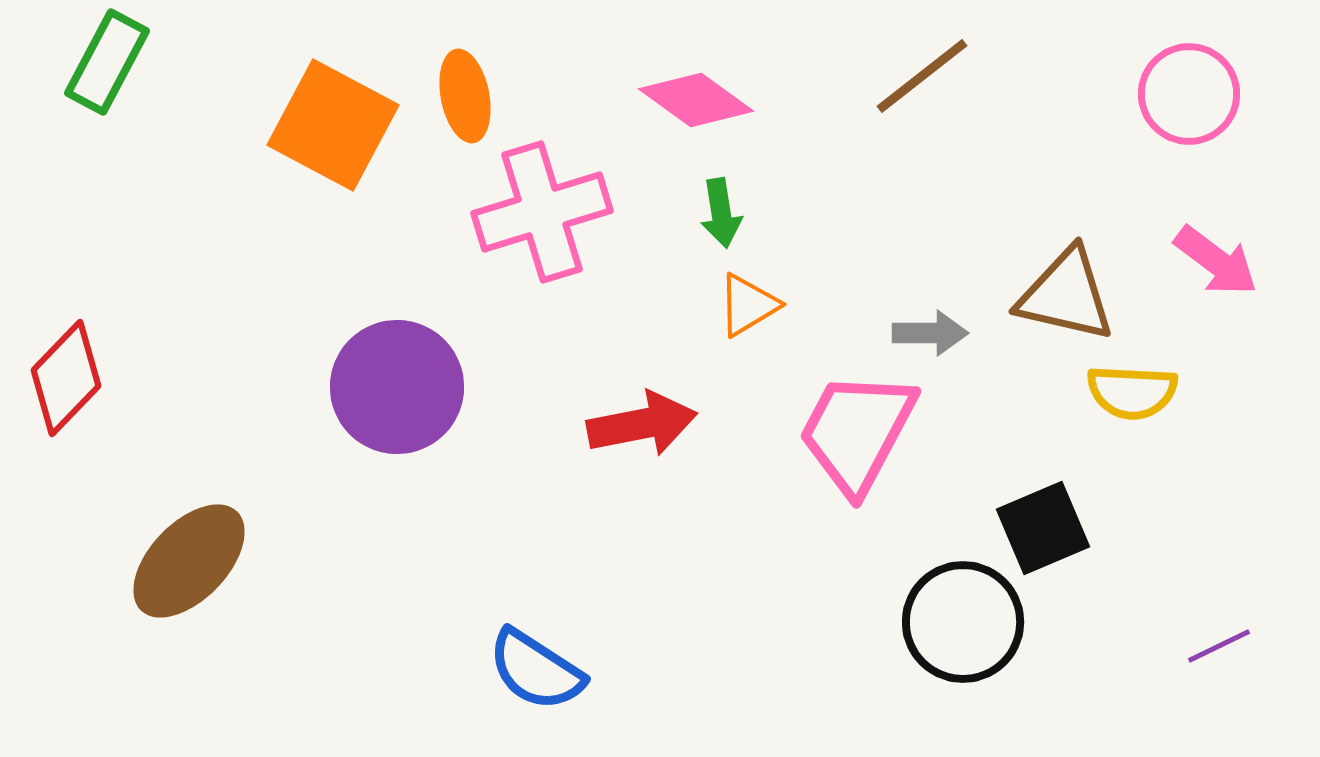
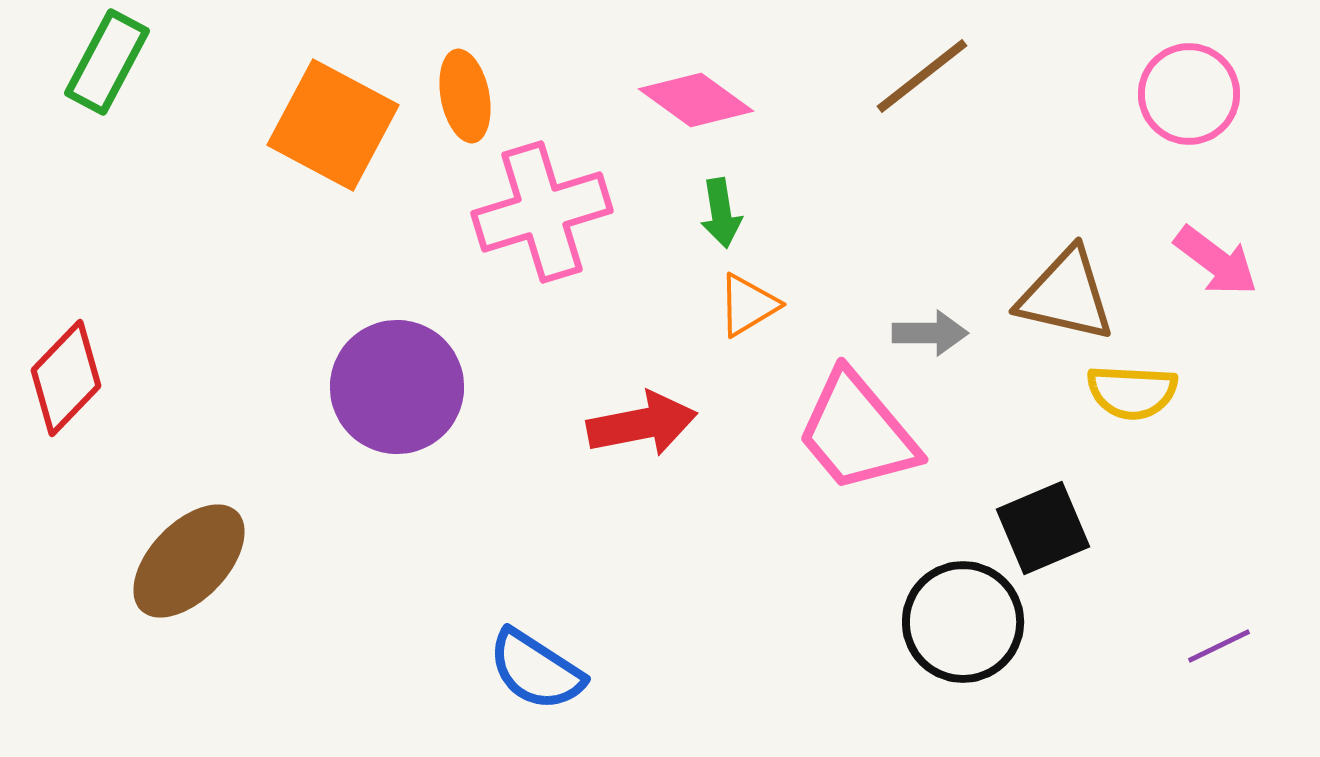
pink trapezoid: rotated 68 degrees counterclockwise
